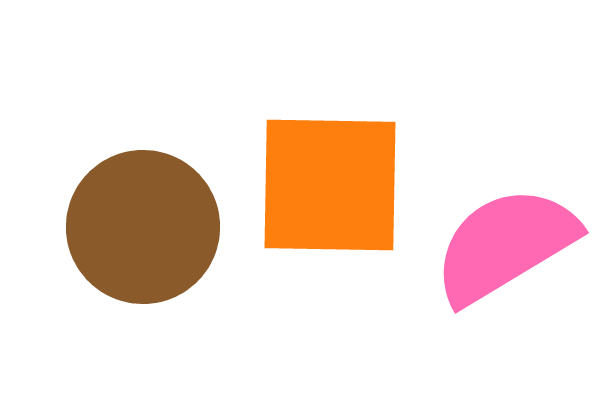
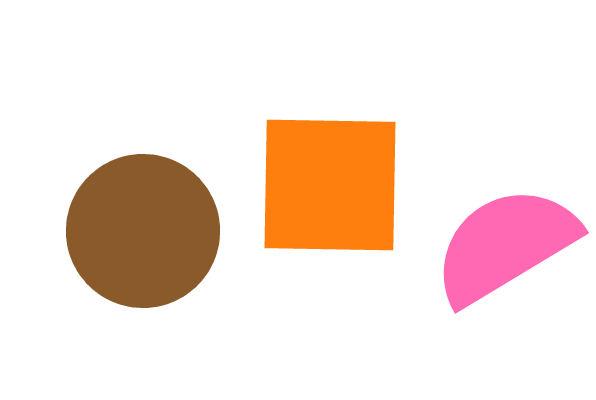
brown circle: moved 4 px down
